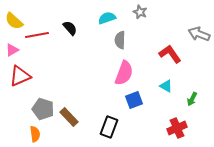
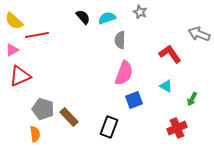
black semicircle: moved 13 px right, 11 px up
